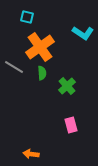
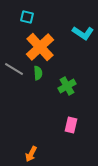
orange cross: rotated 8 degrees counterclockwise
gray line: moved 2 px down
green semicircle: moved 4 px left
green cross: rotated 12 degrees clockwise
pink rectangle: rotated 28 degrees clockwise
orange arrow: rotated 70 degrees counterclockwise
